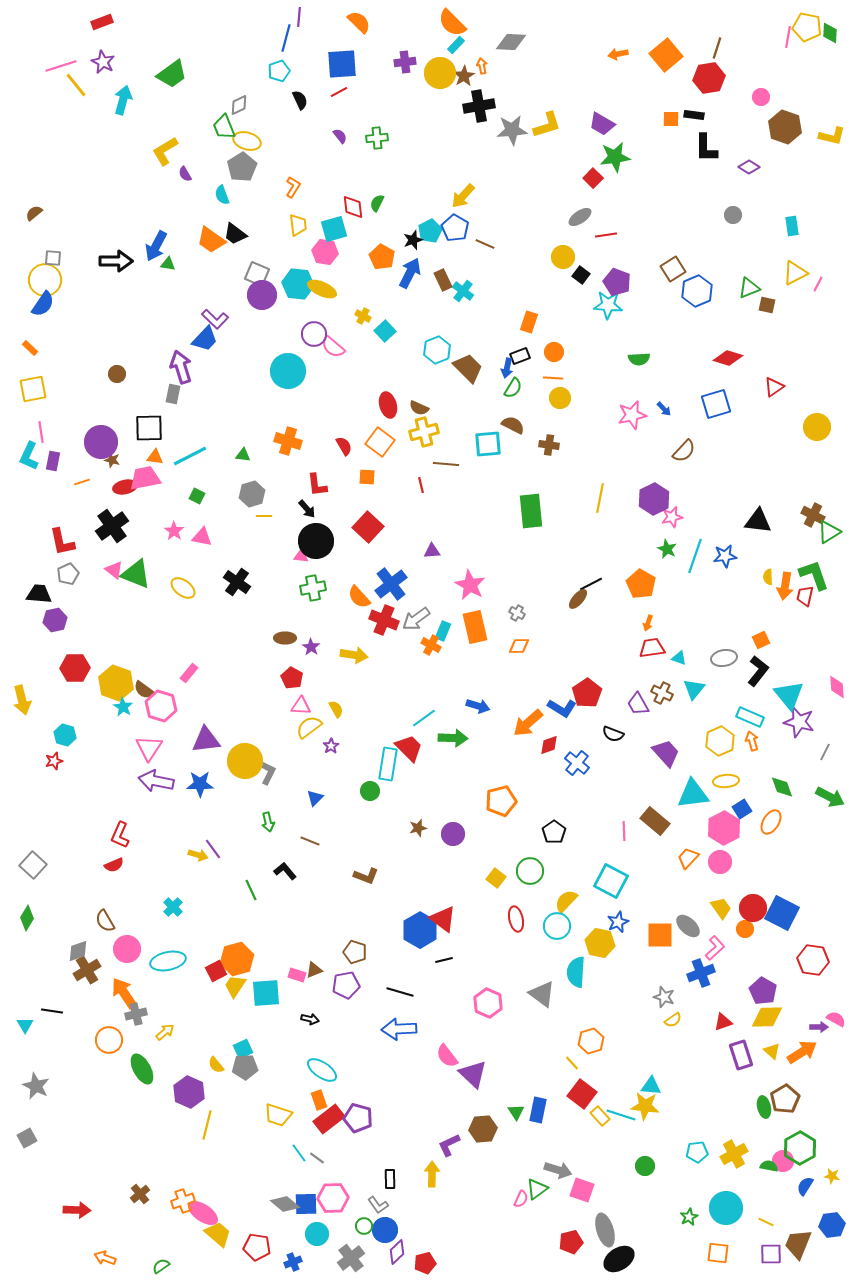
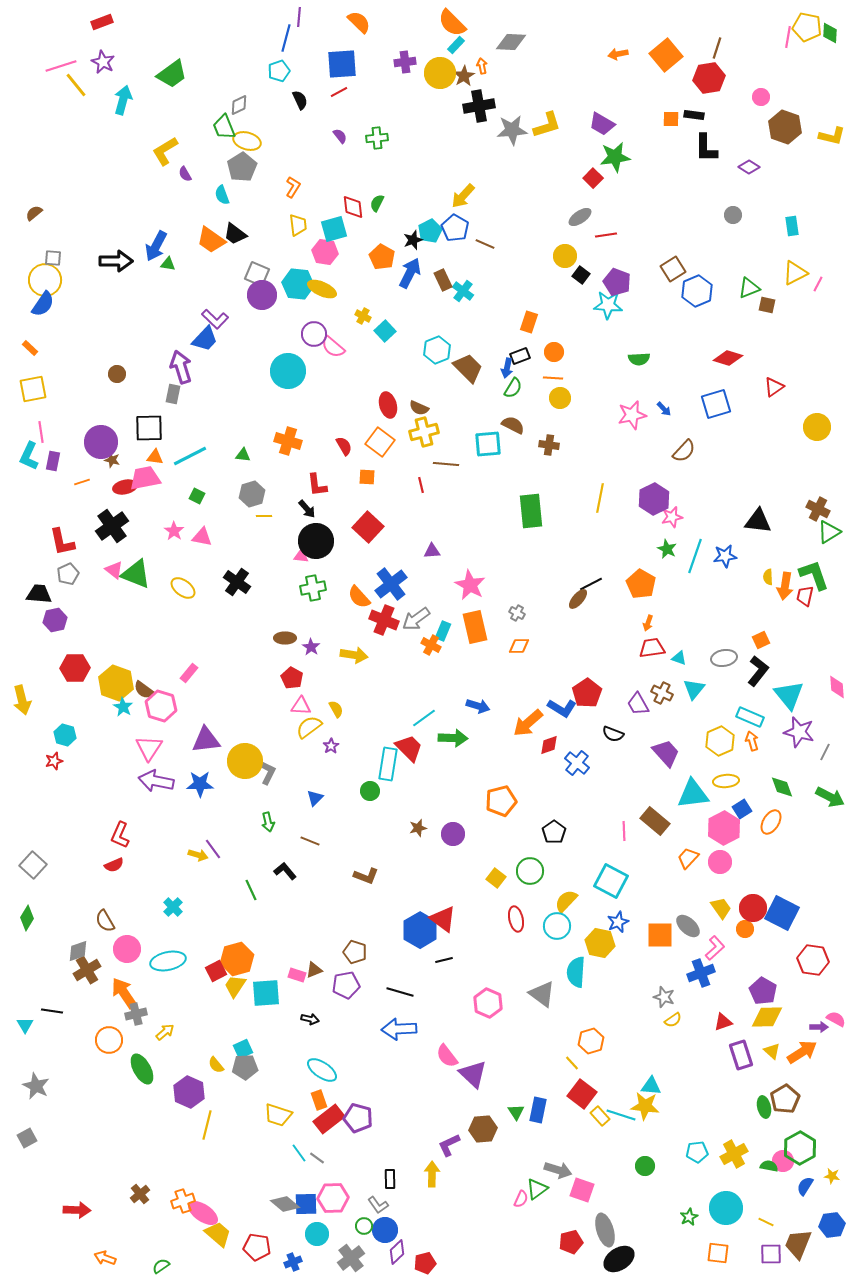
yellow circle at (563, 257): moved 2 px right, 1 px up
brown cross at (813, 515): moved 5 px right, 6 px up
purple star at (799, 722): moved 10 px down
